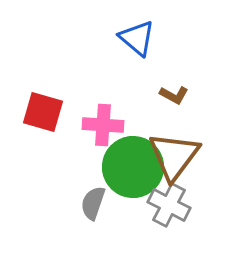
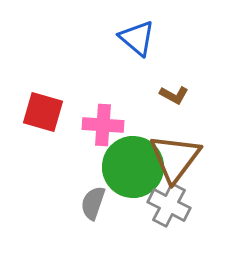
brown triangle: moved 1 px right, 2 px down
